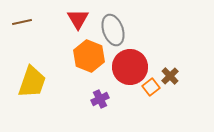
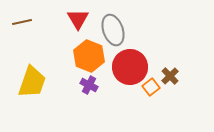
purple cross: moved 11 px left, 14 px up; rotated 36 degrees counterclockwise
